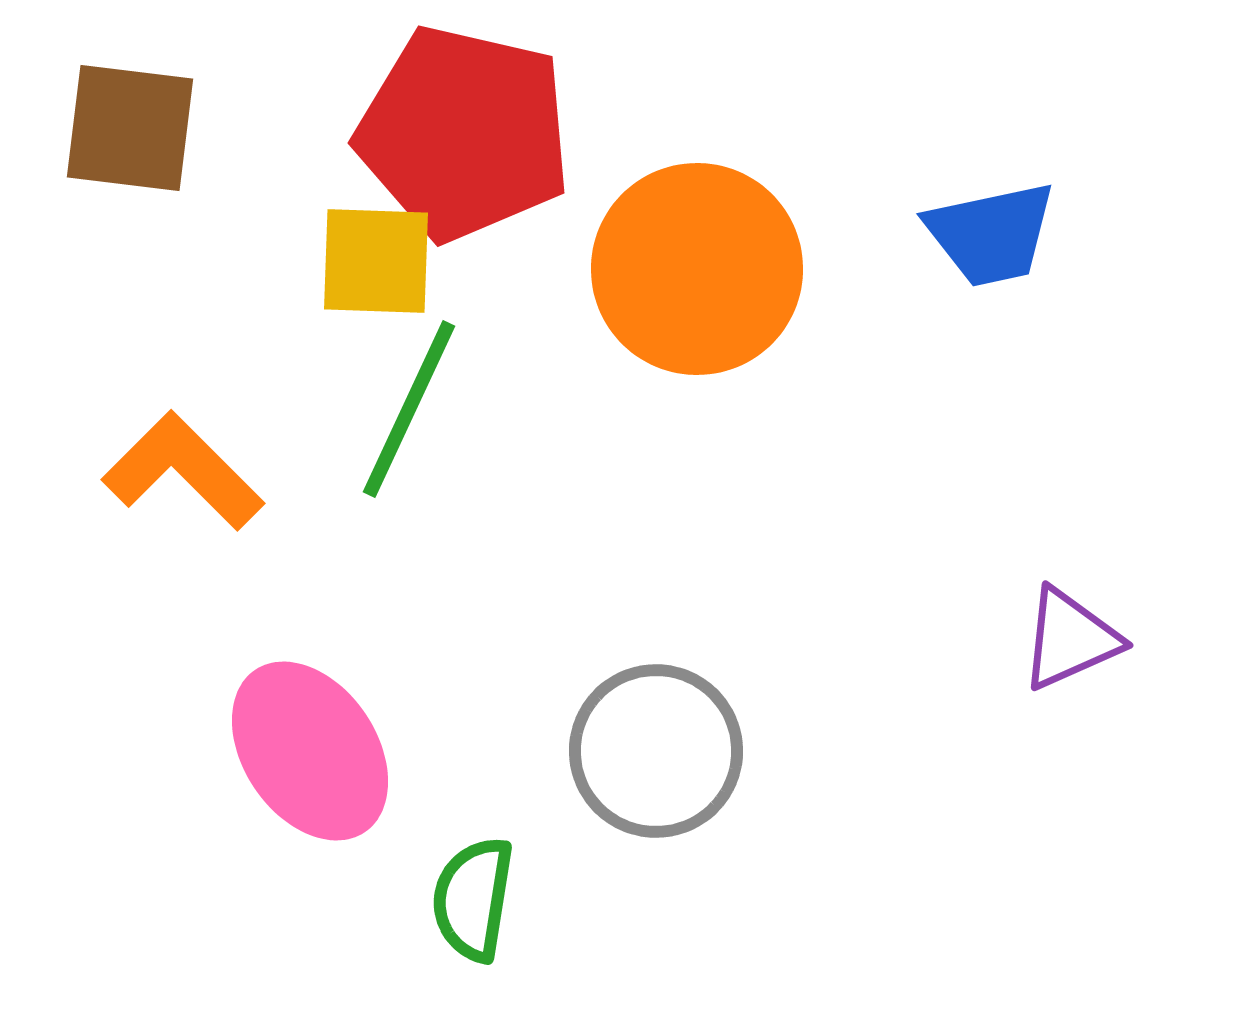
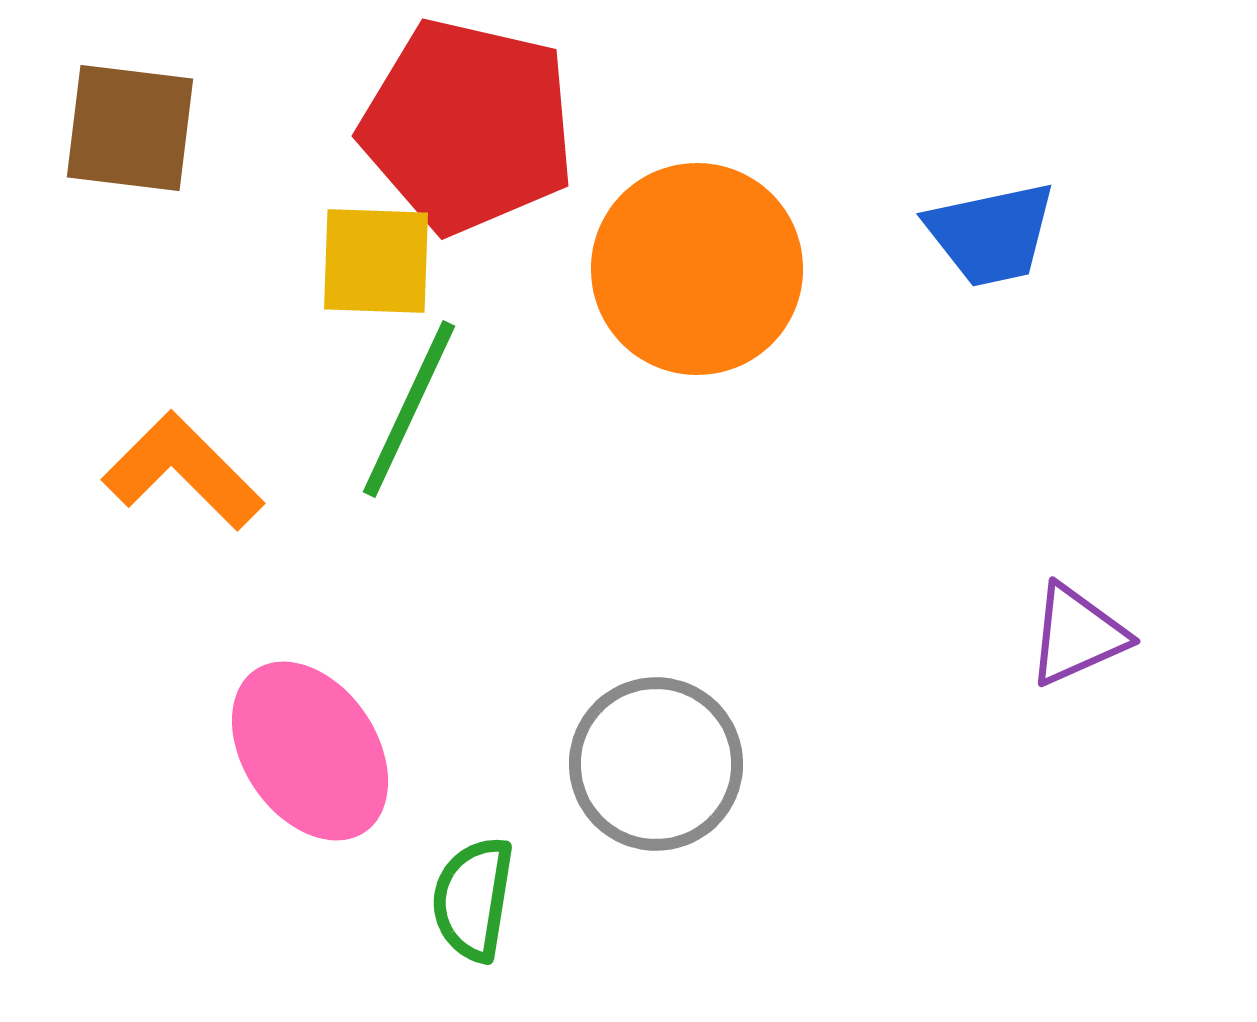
red pentagon: moved 4 px right, 7 px up
purple triangle: moved 7 px right, 4 px up
gray circle: moved 13 px down
